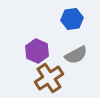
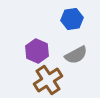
brown cross: moved 1 px left, 2 px down
